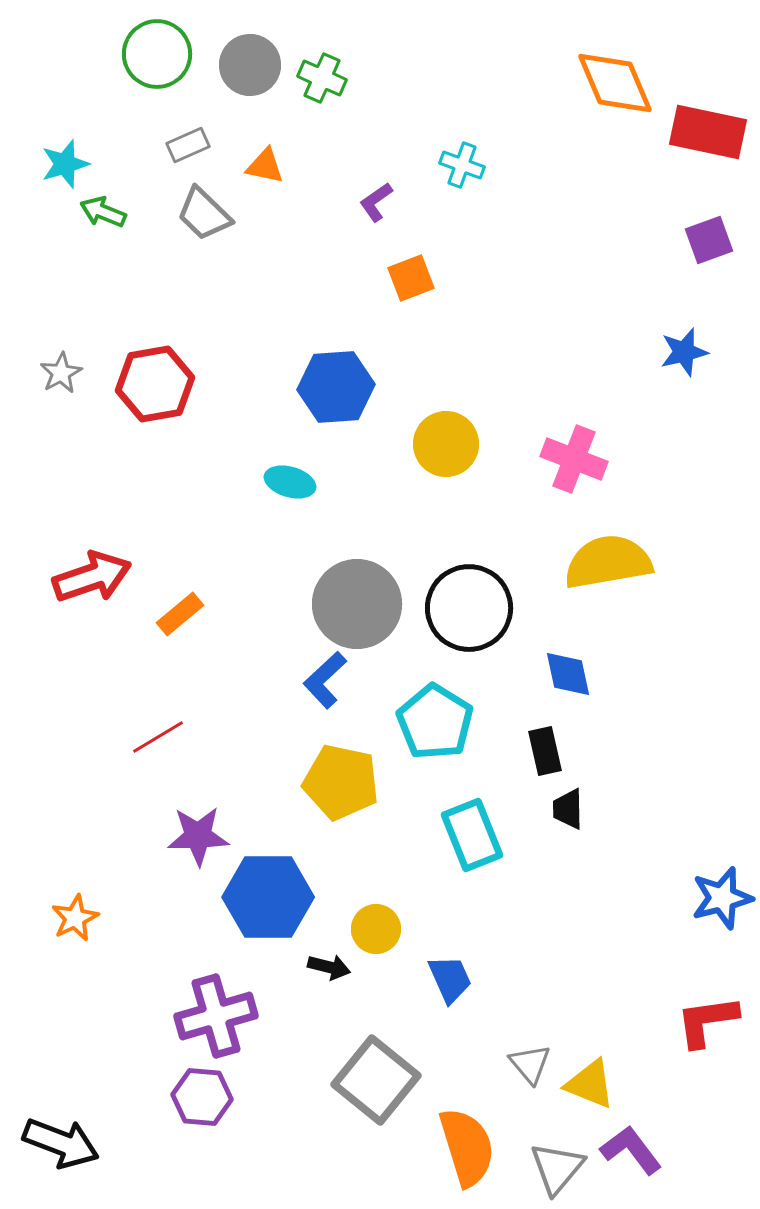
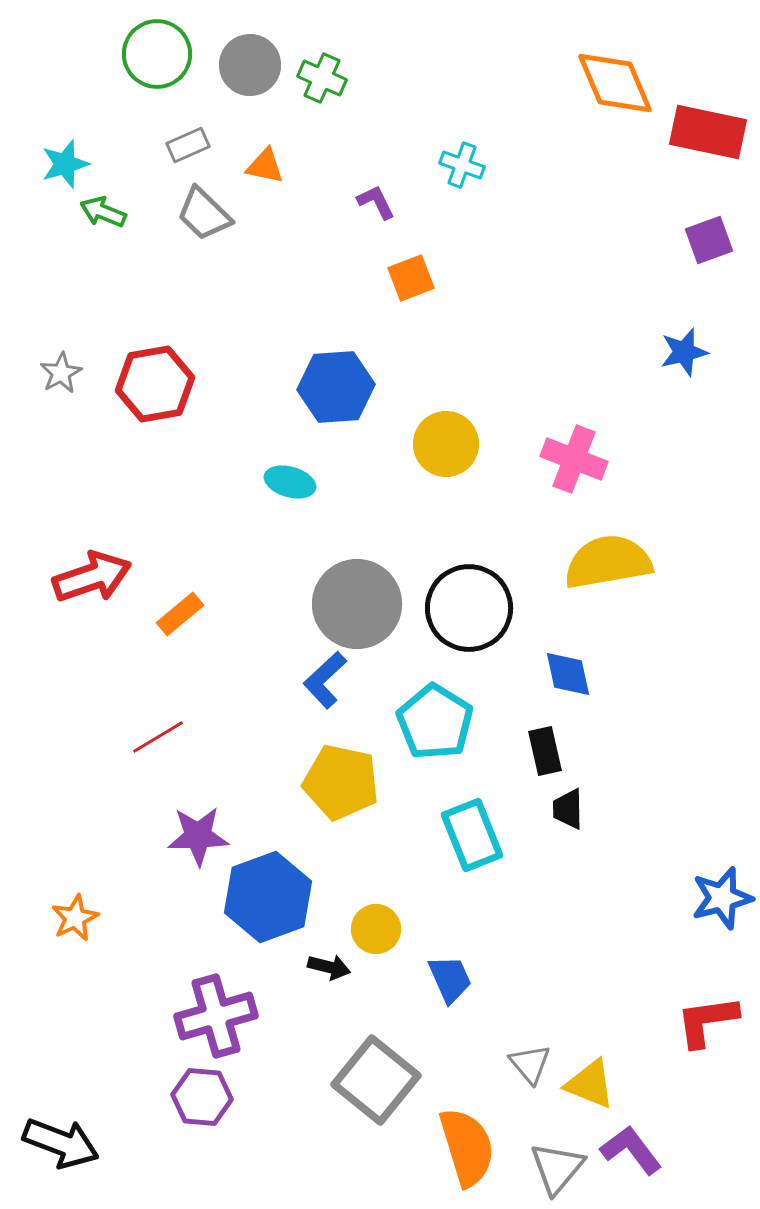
purple L-shape at (376, 202): rotated 99 degrees clockwise
blue hexagon at (268, 897): rotated 20 degrees counterclockwise
